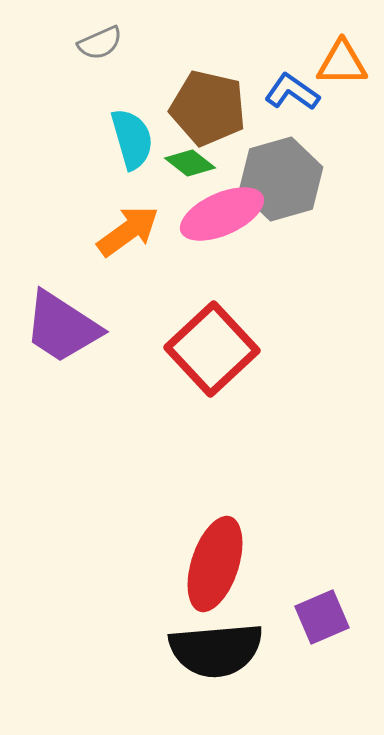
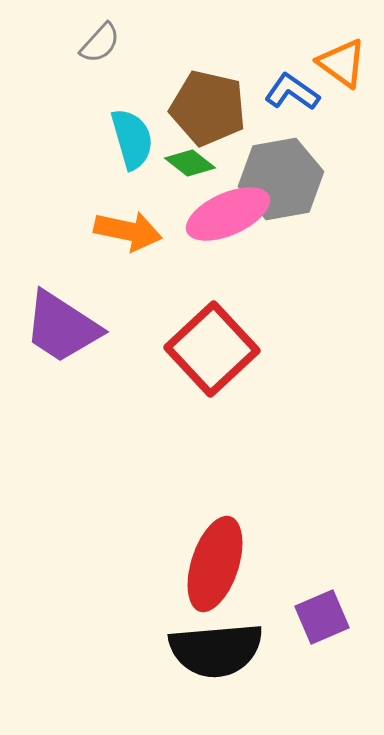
gray semicircle: rotated 24 degrees counterclockwise
orange triangle: rotated 36 degrees clockwise
gray hexagon: rotated 6 degrees clockwise
pink ellipse: moved 6 px right
orange arrow: rotated 48 degrees clockwise
